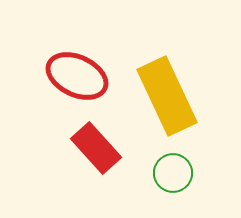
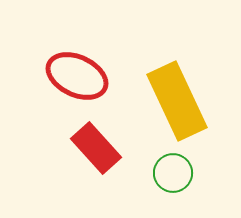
yellow rectangle: moved 10 px right, 5 px down
